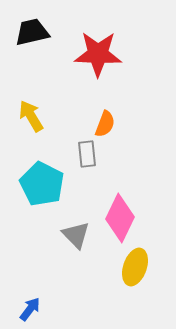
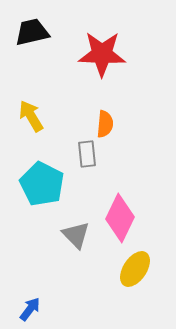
red star: moved 4 px right
orange semicircle: rotated 16 degrees counterclockwise
yellow ellipse: moved 2 px down; rotated 15 degrees clockwise
